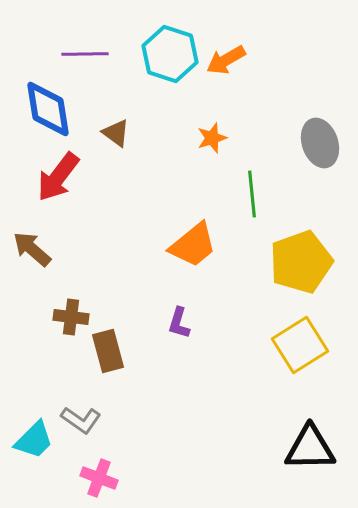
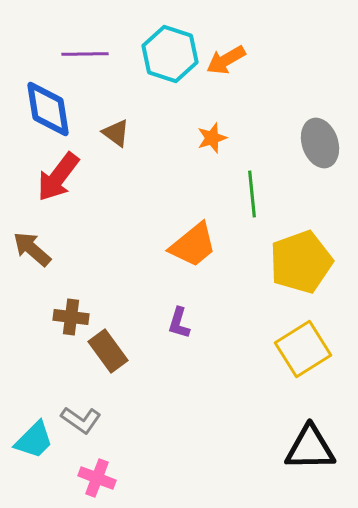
yellow square: moved 3 px right, 4 px down
brown rectangle: rotated 21 degrees counterclockwise
pink cross: moved 2 px left
